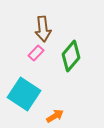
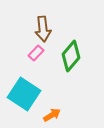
orange arrow: moved 3 px left, 1 px up
